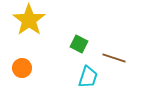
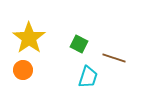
yellow star: moved 18 px down
orange circle: moved 1 px right, 2 px down
